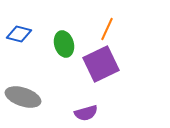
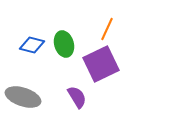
blue diamond: moved 13 px right, 11 px down
purple semicircle: moved 9 px left, 16 px up; rotated 105 degrees counterclockwise
